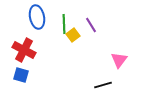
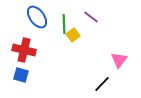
blue ellipse: rotated 25 degrees counterclockwise
purple line: moved 8 px up; rotated 21 degrees counterclockwise
red cross: rotated 15 degrees counterclockwise
black line: moved 1 px left, 1 px up; rotated 30 degrees counterclockwise
